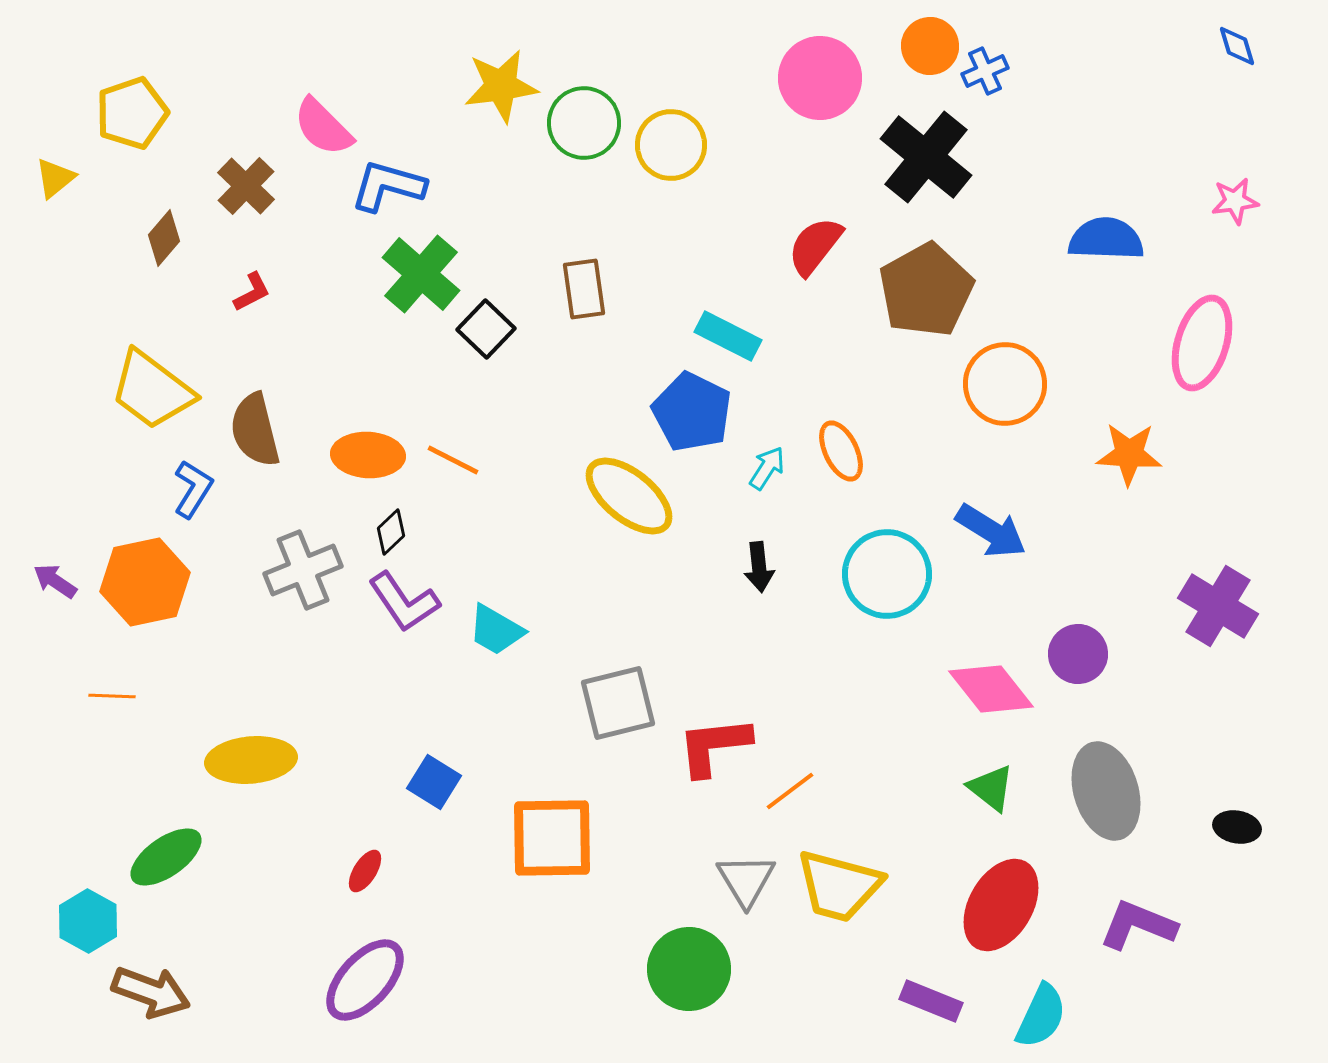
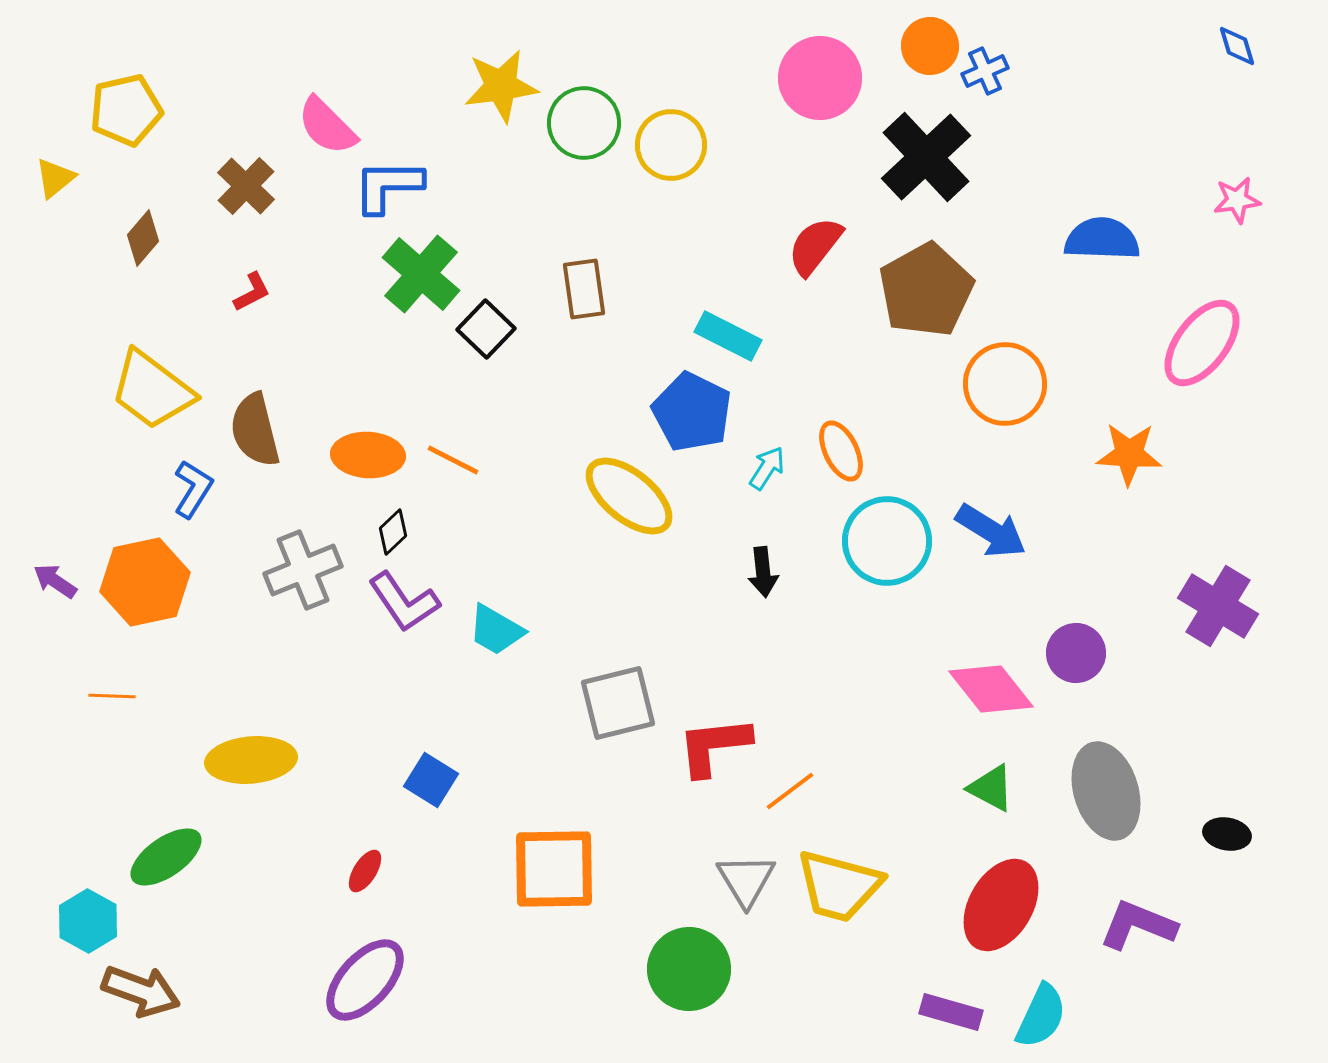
yellow pentagon at (132, 113): moved 6 px left, 3 px up; rotated 6 degrees clockwise
pink semicircle at (323, 127): moved 4 px right, 1 px up
black cross at (926, 157): rotated 8 degrees clockwise
blue L-shape at (388, 186): rotated 16 degrees counterclockwise
pink star at (1235, 201): moved 2 px right, 1 px up
brown diamond at (164, 238): moved 21 px left
blue semicircle at (1106, 239): moved 4 px left
pink ellipse at (1202, 343): rotated 20 degrees clockwise
black diamond at (391, 532): moved 2 px right
black arrow at (759, 567): moved 4 px right, 5 px down
cyan circle at (887, 574): moved 33 px up
purple circle at (1078, 654): moved 2 px left, 1 px up
blue square at (434, 782): moved 3 px left, 2 px up
green triangle at (991, 788): rotated 10 degrees counterclockwise
black ellipse at (1237, 827): moved 10 px left, 7 px down
orange square at (552, 838): moved 2 px right, 31 px down
brown arrow at (151, 992): moved 10 px left, 1 px up
purple rectangle at (931, 1001): moved 20 px right, 11 px down; rotated 6 degrees counterclockwise
